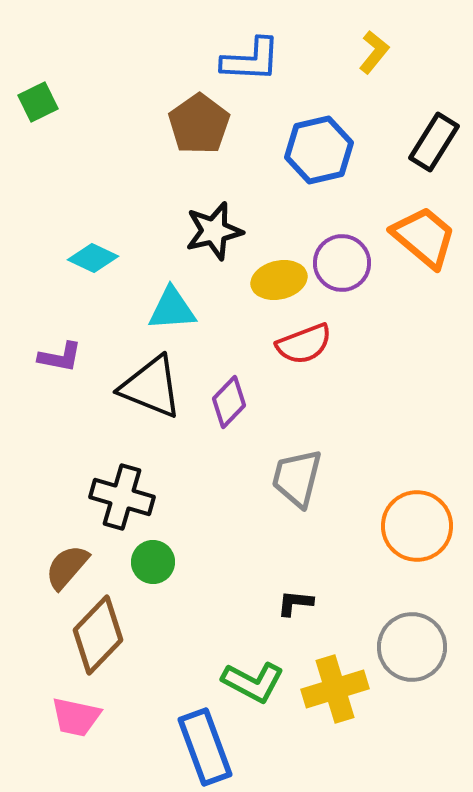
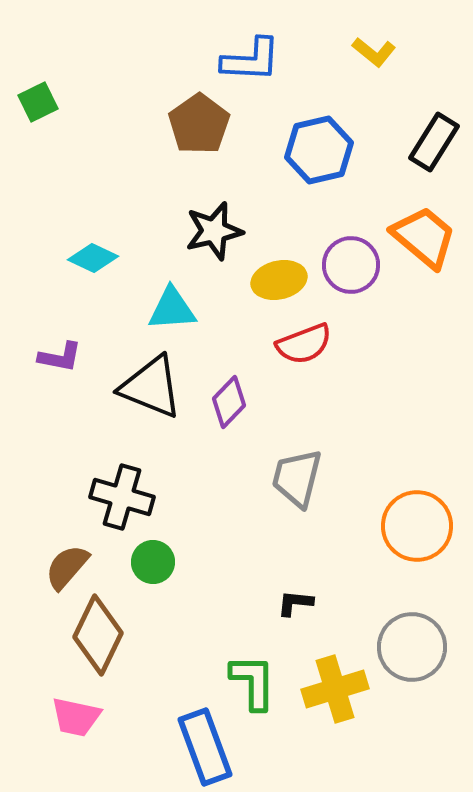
yellow L-shape: rotated 90 degrees clockwise
purple circle: moved 9 px right, 2 px down
brown diamond: rotated 18 degrees counterclockwise
green L-shape: rotated 118 degrees counterclockwise
